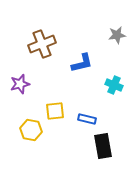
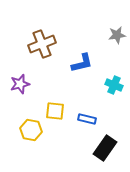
yellow square: rotated 12 degrees clockwise
black rectangle: moved 2 px right, 2 px down; rotated 45 degrees clockwise
